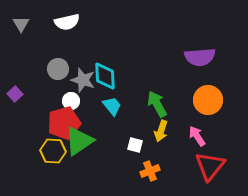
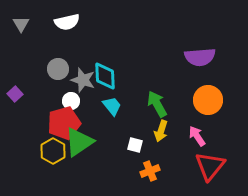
green triangle: moved 1 px down
yellow hexagon: rotated 25 degrees clockwise
